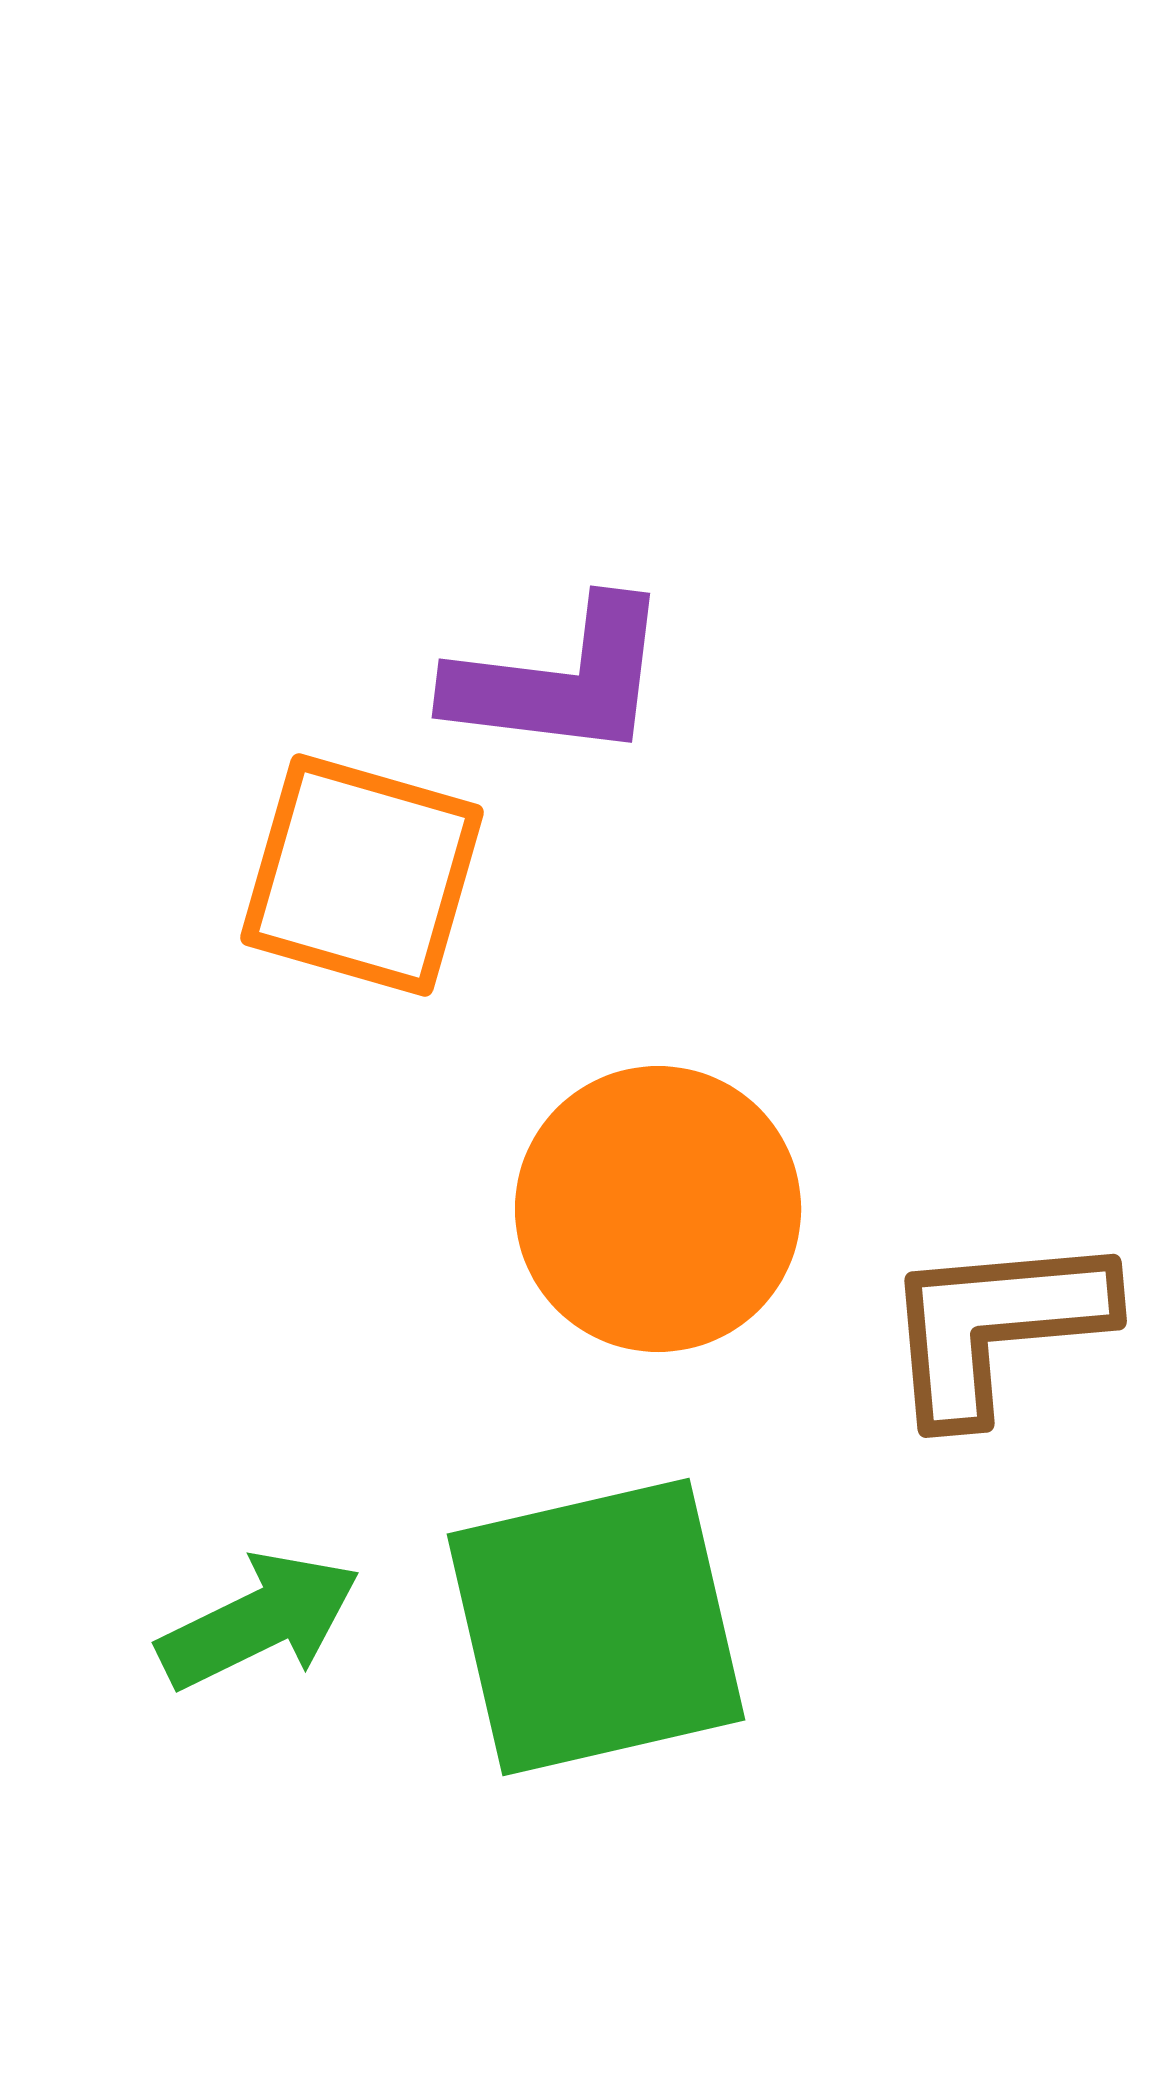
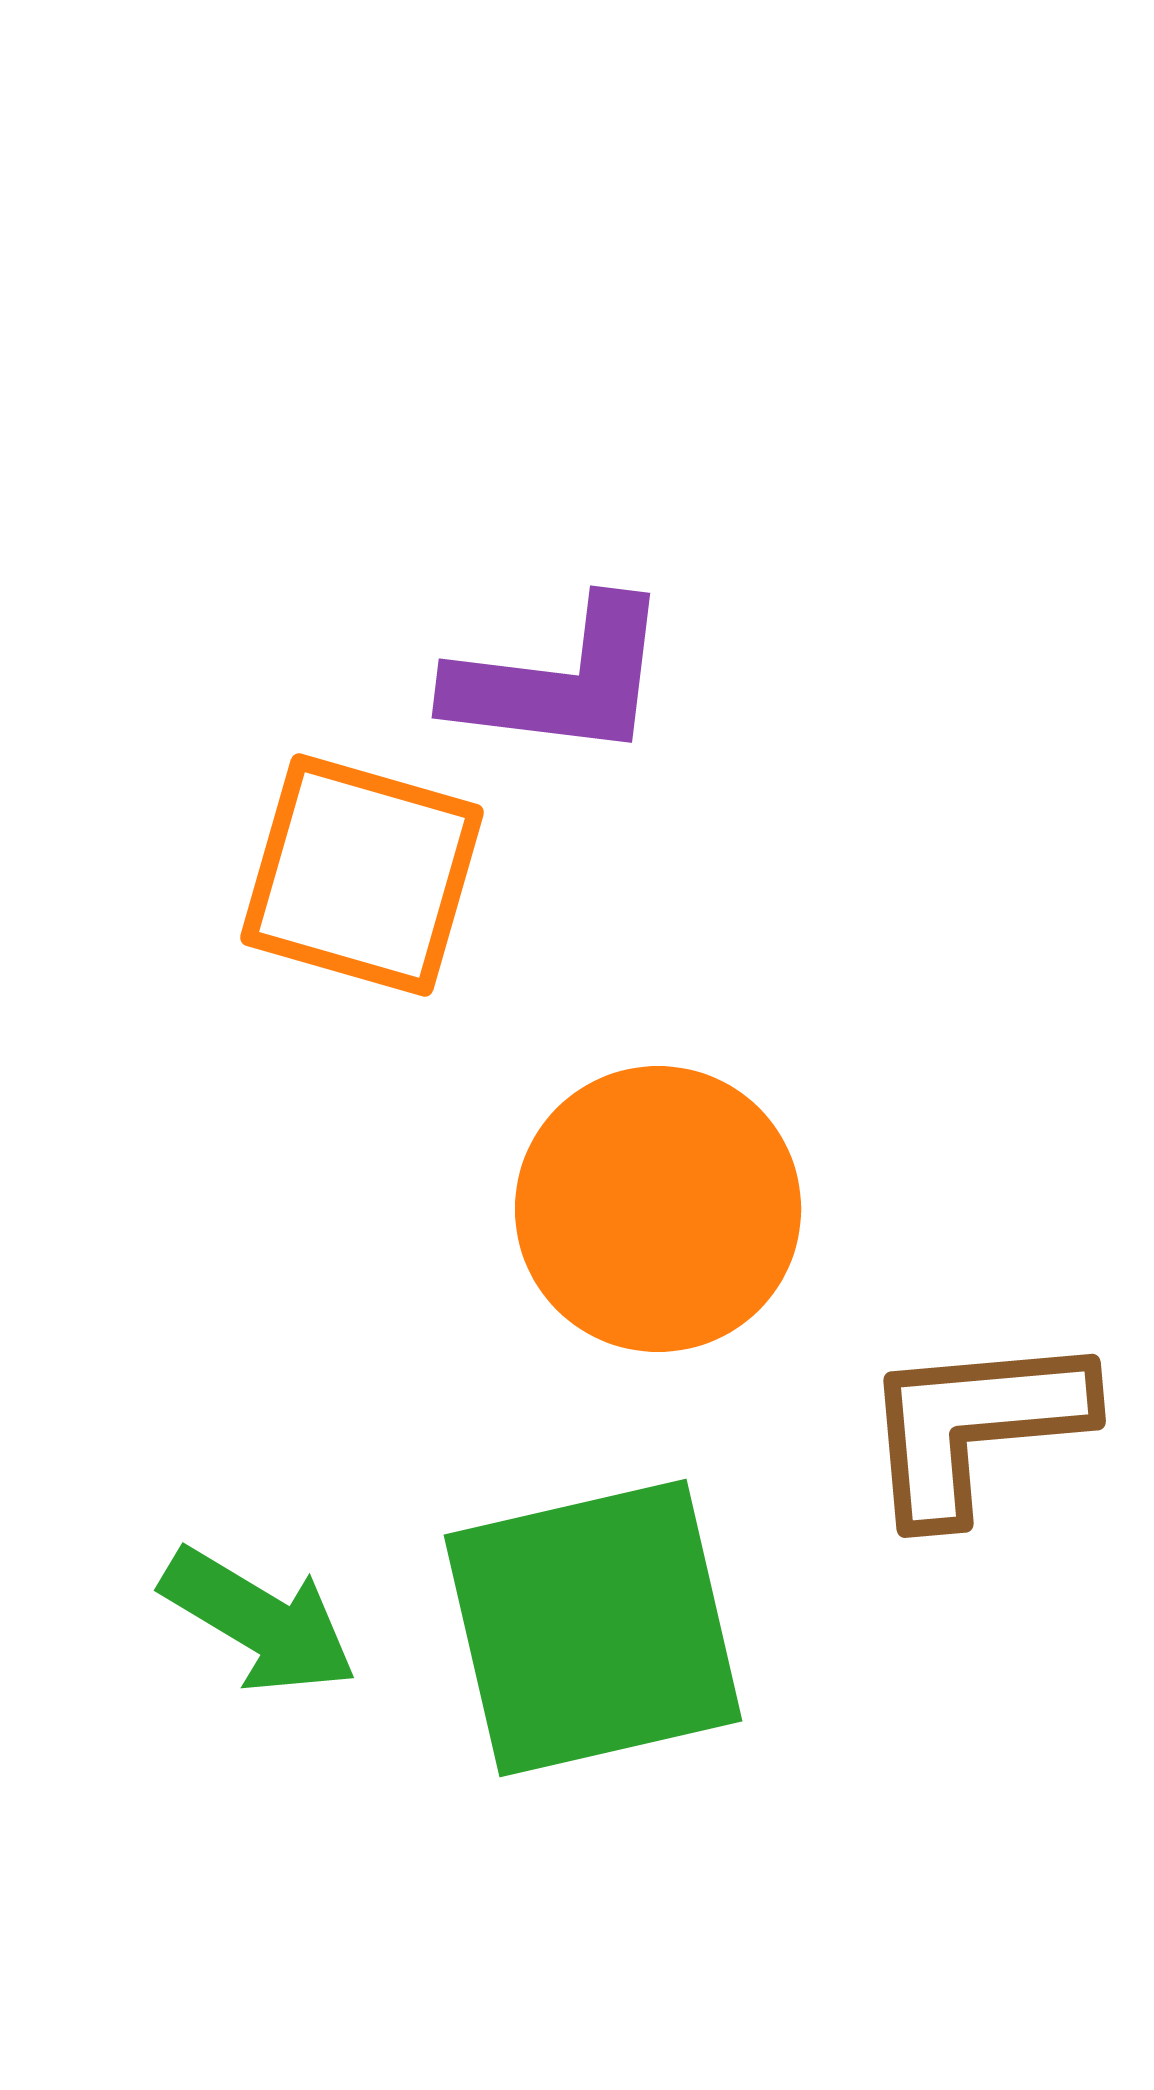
brown L-shape: moved 21 px left, 100 px down
green arrow: rotated 57 degrees clockwise
green square: moved 3 px left, 1 px down
